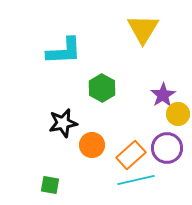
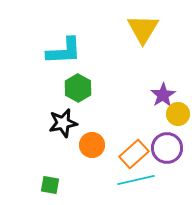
green hexagon: moved 24 px left
orange rectangle: moved 3 px right, 1 px up
